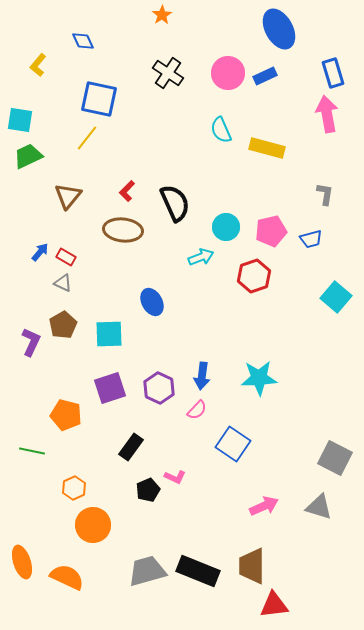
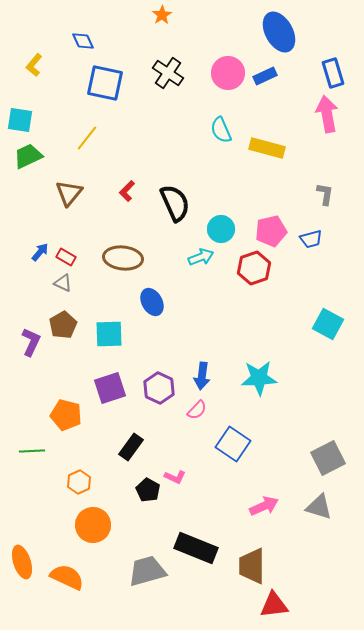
blue ellipse at (279, 29): moved 3 px down
yellow L-shape at (38, 65): moved 4 px left
blue square at (99, 99): moved 6 px right, 16 px up
brown triangle at (68, 196): moved 1 px right, 3 px up
cyan circle at (226, 227): moved 5 px left, 2 px down
brown ellipse at (123, 230): moved 28 px down
red hexagon at (254, 276): moved 8 px up
cyan square at (336, 297): moved 8 px left, 27 px down; rotated 12 degrees counterclockwise
green line at (32, 451): rotated 15 degrees counterclockwise
gray square at (335, 458): moved 7 px left; rotated 36 degrees clockwise
orange hexagon at (74, 488): moved 5 px right, 6 px up
black pentagon at (148, 490): rotated 20 degrees counterclockwise
black rectangle at (198, 571): moved 2 px left, 23 px up
